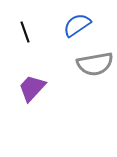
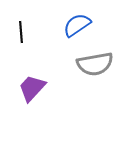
black line: moved 4 px left; rotated 15 degrees clockwise
